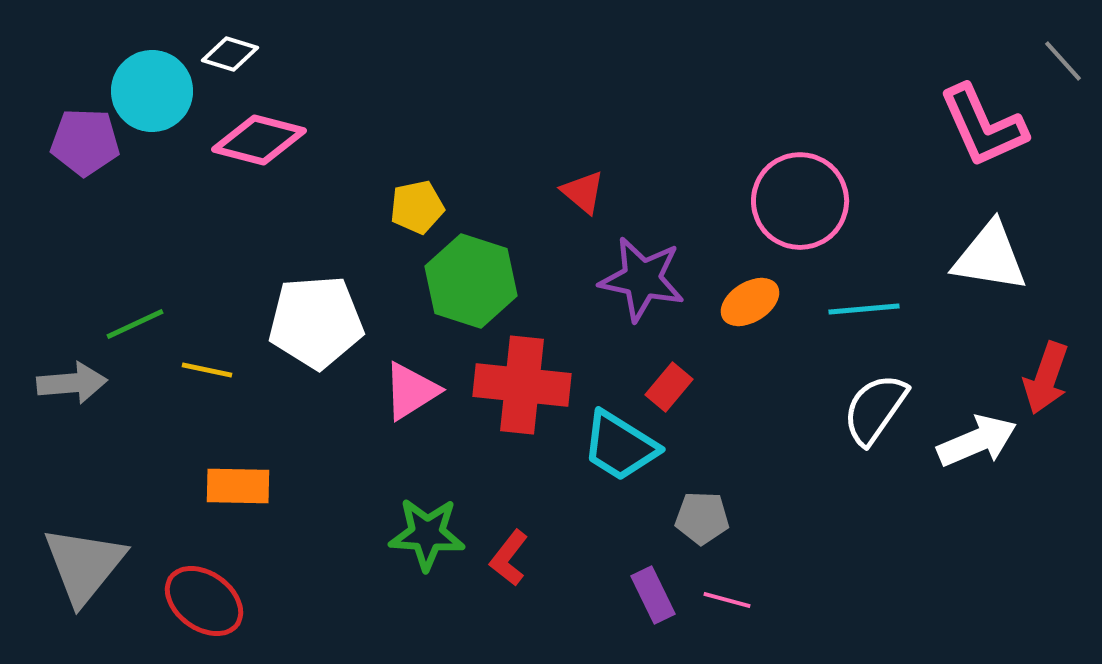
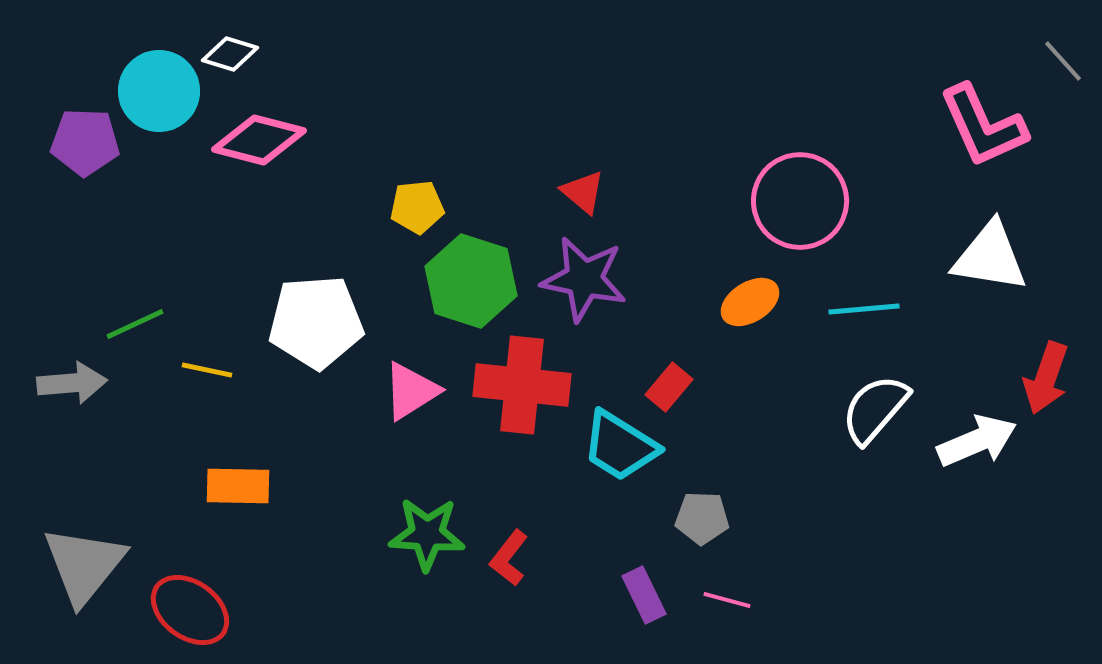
cyan circle: moved 7 px right
yellow pentagon: rotated 6 degrees clockwise
purple star: moved 58 px left
white semicircle: rotated 6 degrees clockwise
purple rectangle: moved 9 px left
red ellipse: moved 14 px left, 9 px down
